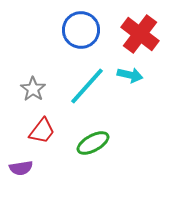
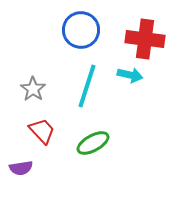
red cross: moved 5 px right, 5 px down; rotated 30 degrees counterclockwise
cyan line: rotated 24 degrees counterclockwise
red trapezoid: rotated 80 degrees counterclockwise
